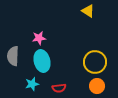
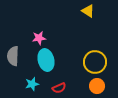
cyan ellipse: moved 4 px right, 1 px up
red semicircle: rotated 16 degrees counterclockwise
